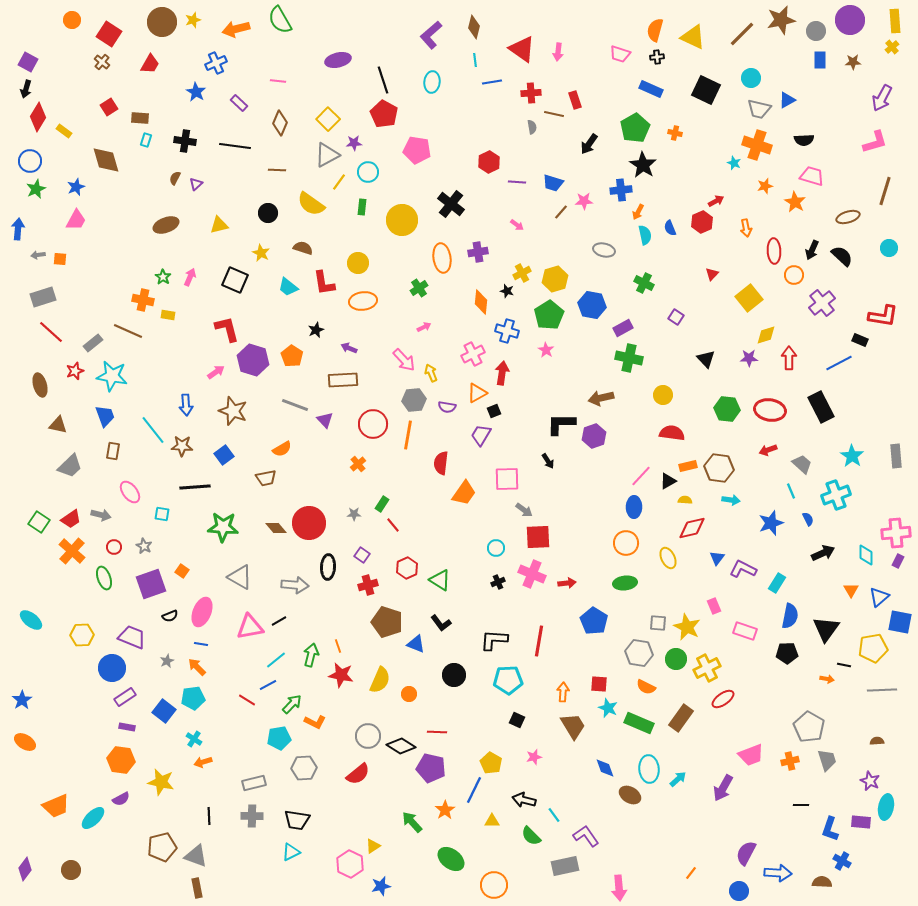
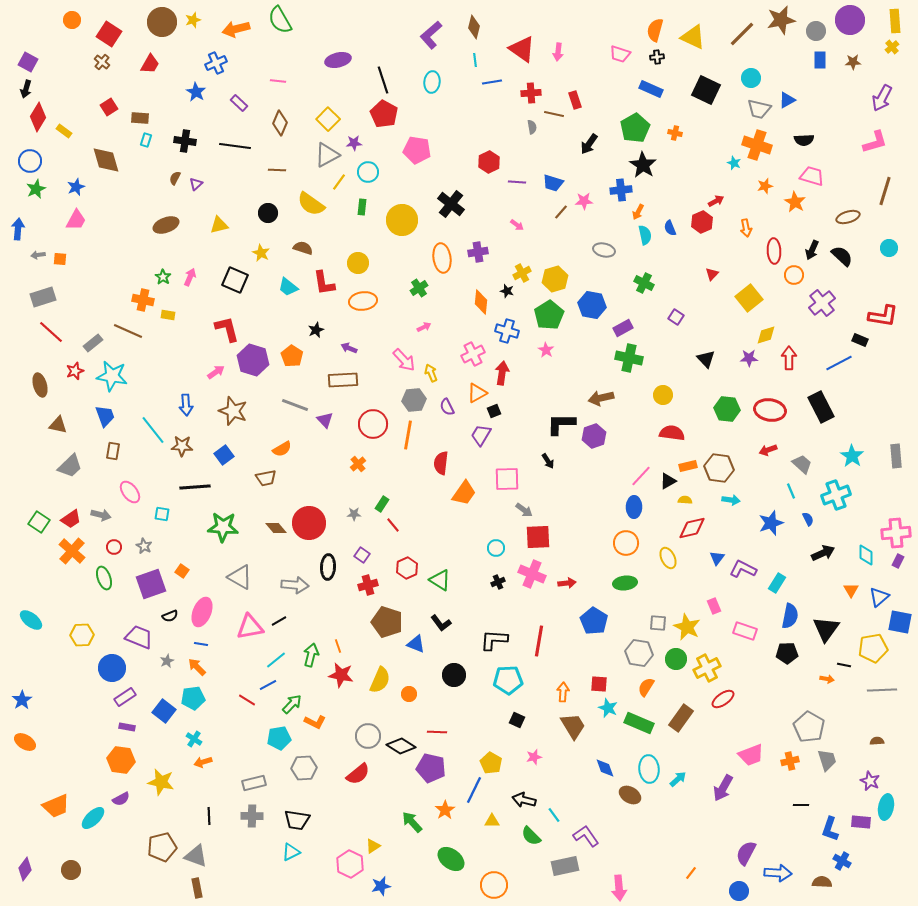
purple semicircle at (447, 407): rotated 54 degrees clockwise
purple trapezoid at (132, 637): moved 7 px right
orange semicircle at (646, 687): rotated 96 degrees clockwise
